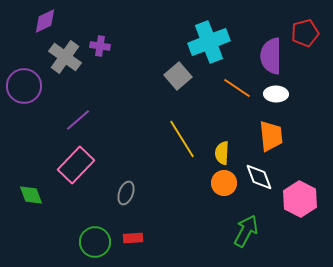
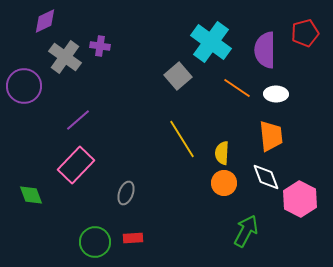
cyan cross: moved 2 px right; rotated 33 degrees counterclockwise
purple semicircle: moved 6 px left, 6 px up
white diamond: moved 7 px right
